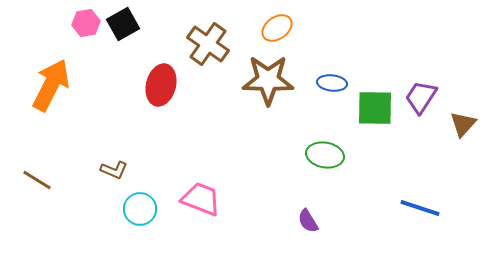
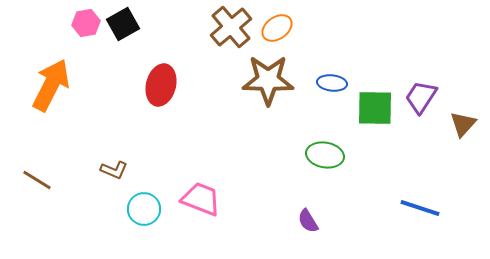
brown cross: moved 23 px right, 17 px up; rotated 15 degrees clockwise
cyan circle: moved 4 px right
